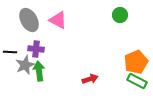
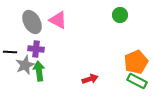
gray ellipse: moved 3 px right, 2 px down
